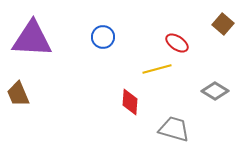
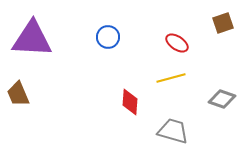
brown square: moved 1 px up; rotated 30 degrees clockwise
blue circle: moved 5 px right
yellow line: moved 14 px right, 9 px down
gray diamond: moved 7 px right, 8 px down; rotated 12 degrees counterclockwise
gray trapezoid: moved 1 px left, 2 px down
